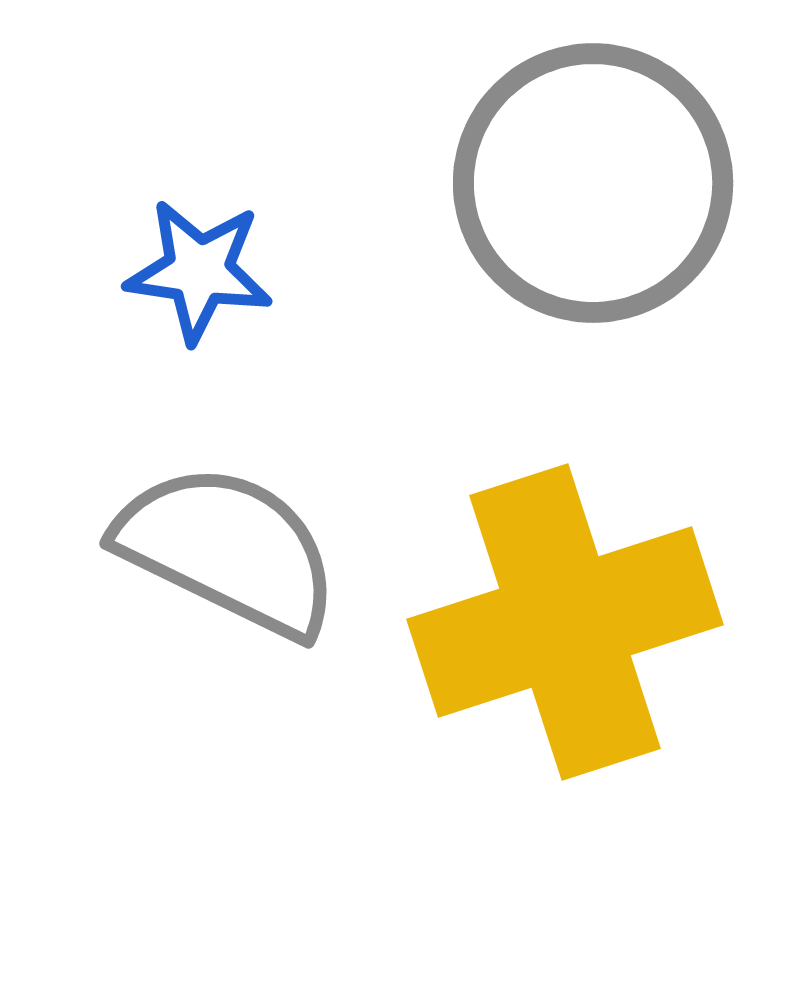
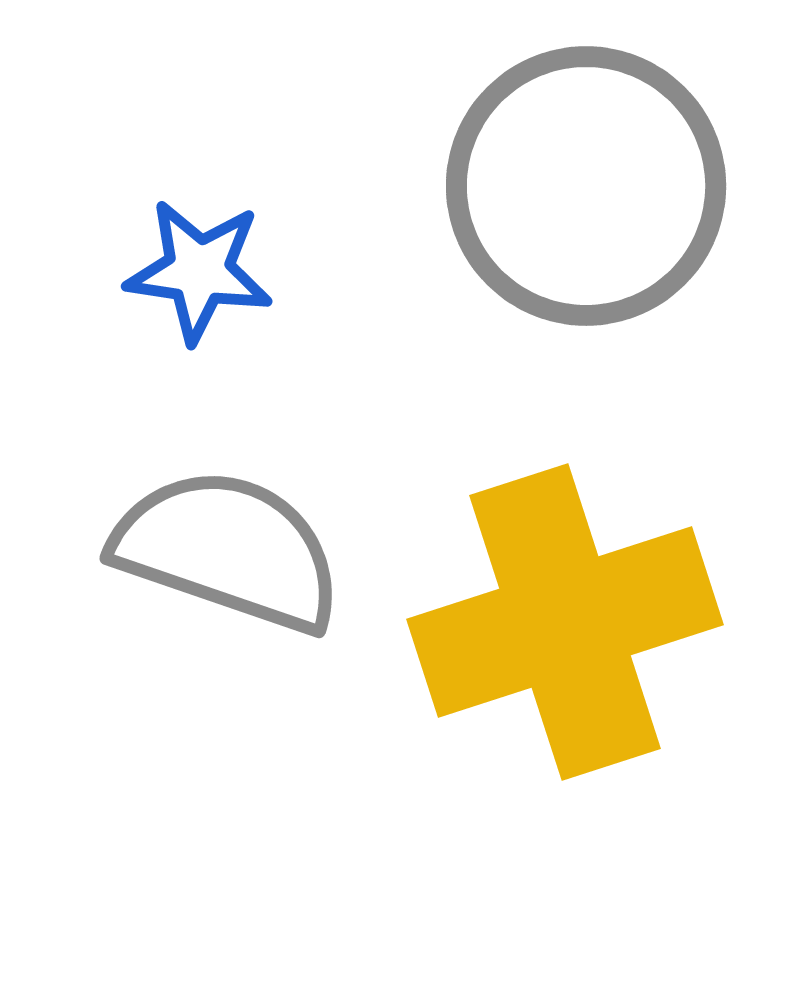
gray circle: moved 7 px left, 3 px down
gray semicircle: rotated 7 degrees counterclockwise
